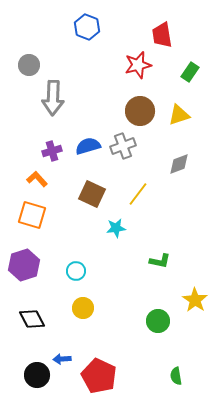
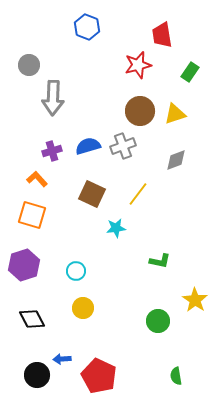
yellow triangle: moved 4 px left, 1 px up
gray diamond: moved 3 px left, 4 px up
